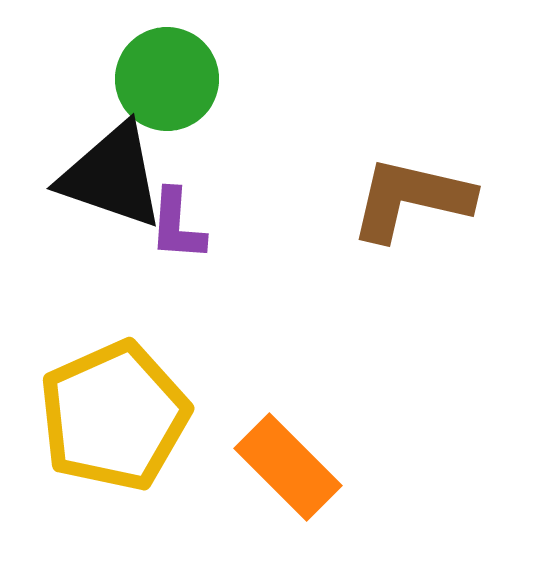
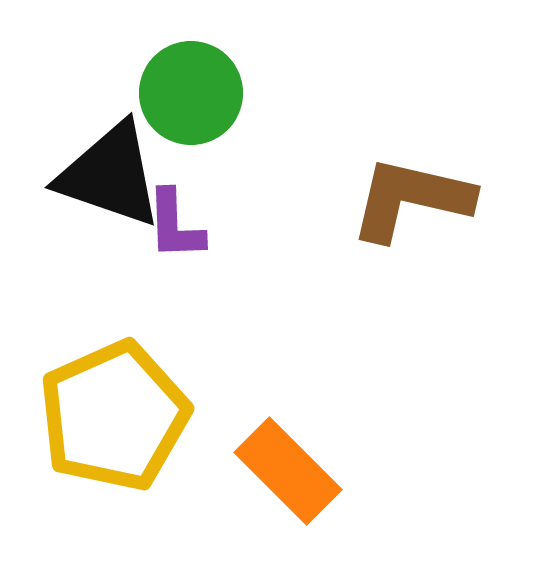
green circle: moved 24 px right, 14 px down
black triangle: moved 2 px left, 1 px up
purple L-shape: moved 2 px left; rotated 6 degrees counterclockwise
orange rectangle: moved 4 px down
